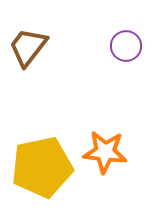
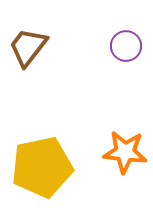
orange star: moved 20 px right
